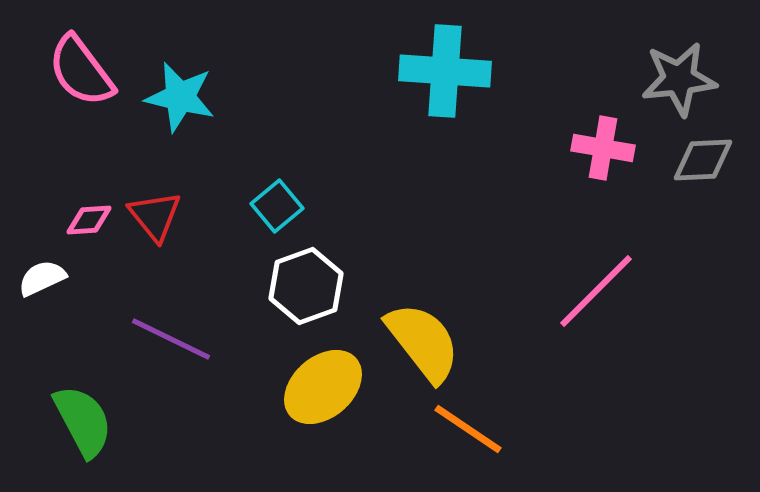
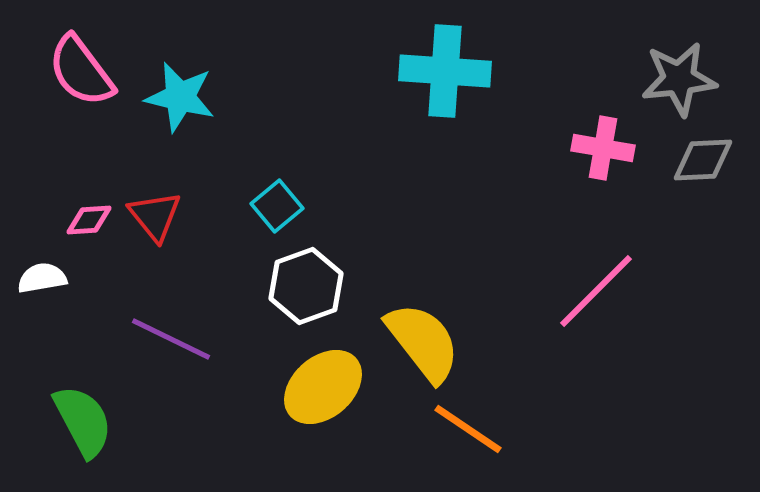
white semicircle: rotated 15 degrees clockwise
